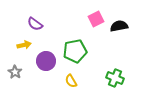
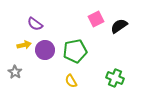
black semicircle: rotated 24 degrees counterclockwise
purple circle: moved 1 px left, 11 px up
